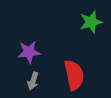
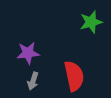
purple star: moved 1 px left, 1 px down
red semicircle: moved 1 px down
